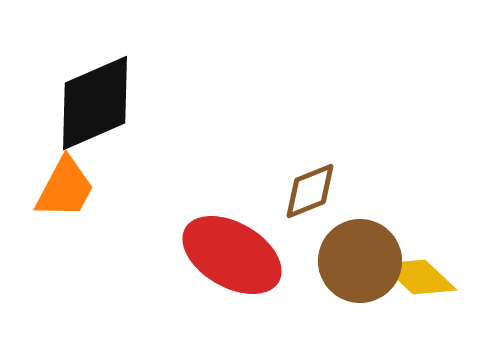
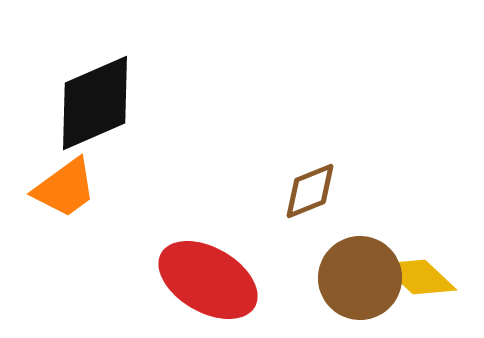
orange trapezoid: rotated 26 degrees clockwise
red ellipse: moved 24 px left, 25 px down
brown circle: moved 17 px down
